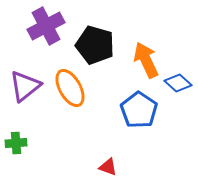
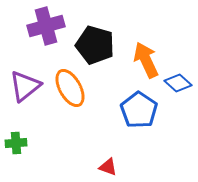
purple cross: rotated 12 degrees clockwise
